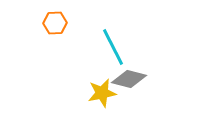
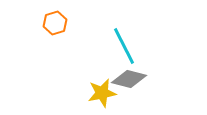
orange hexagon: rotated 15 degrees counterclockwise
cyan line: moved 11 px right, 1 px up
